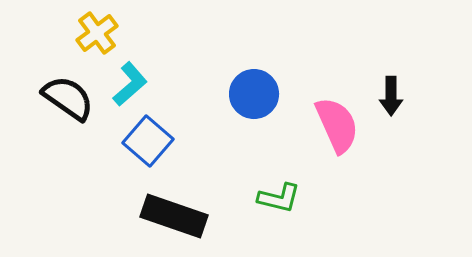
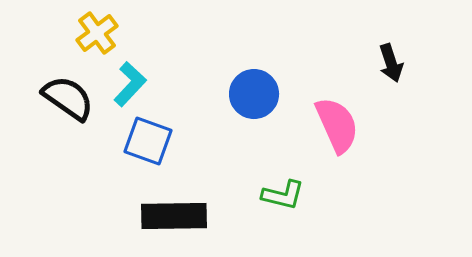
cyan L-shape: rotated 6 degrees counterclockwise
black arrow: moved 33 px up; rotated 18 degrees counterclockwise
blue square: rotated 21 degrees counterclockwise
green L-shape: moved 4 px right, 3 px up
black rectangle: rotated 20 degrees counterclockwise
